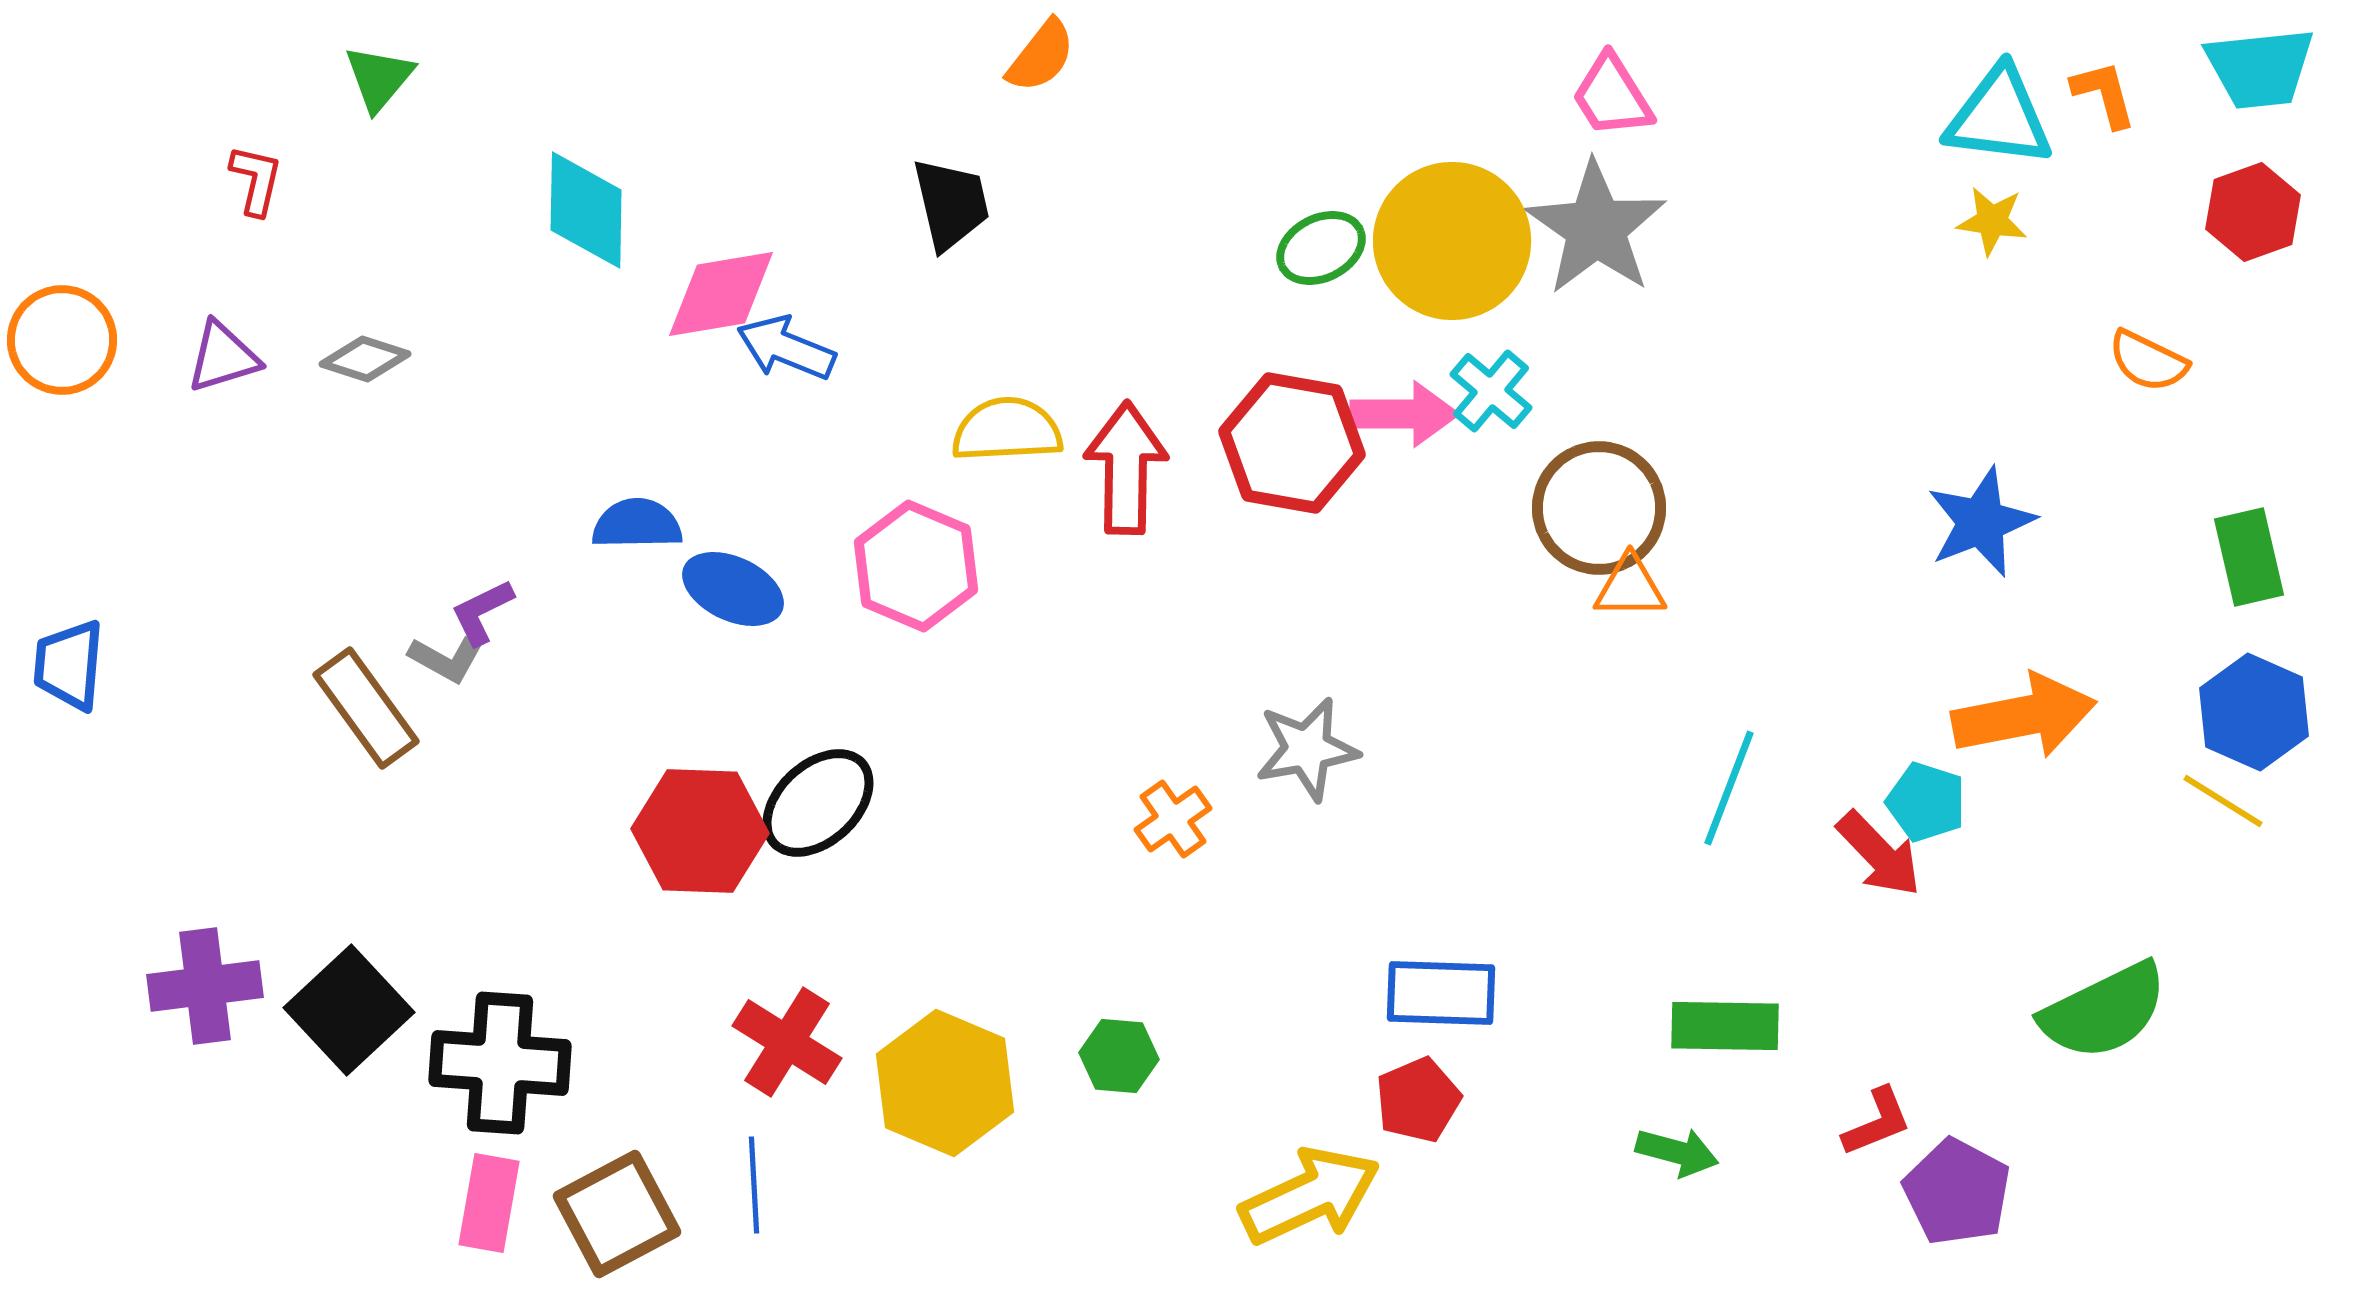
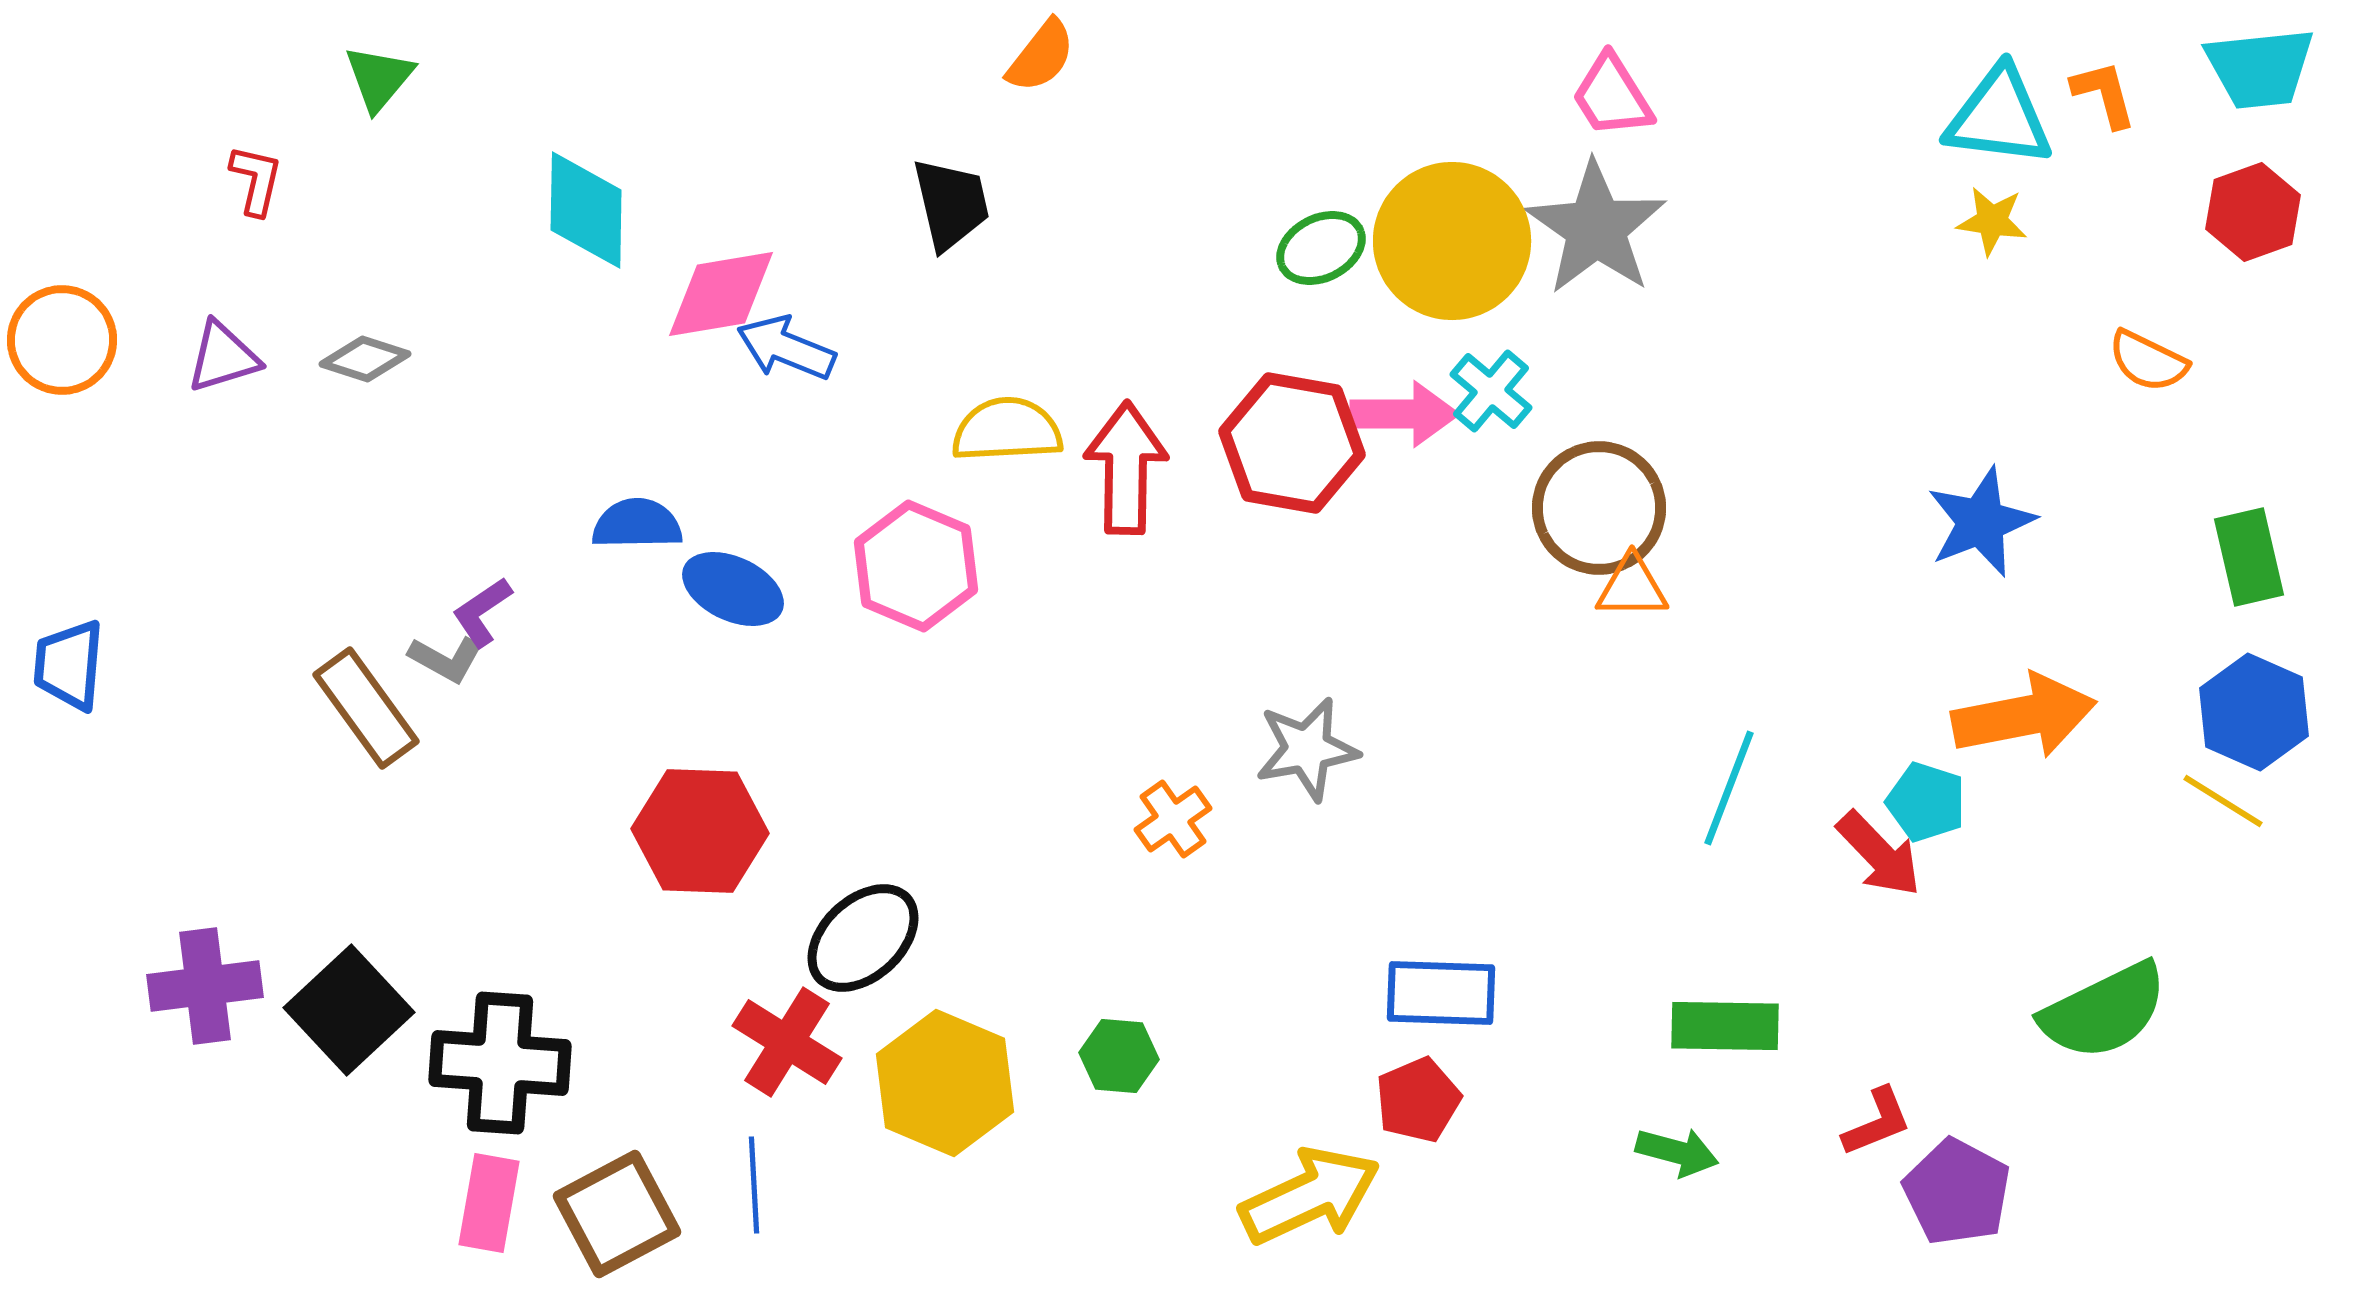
orange triangle at (1630, 587): moved 2 px right
purple L-shape at (482, 612): rotated 8 degrees counterclockwise
black ellipse at (818, 803): moved 45 px right, 135 px down
